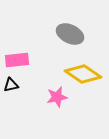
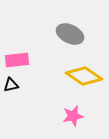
yellow diamond: moved 1 px right, 2 px down
pink star: moved 16 px right, 19 px down
